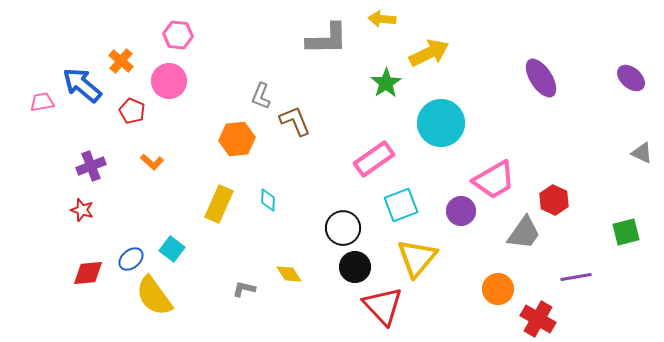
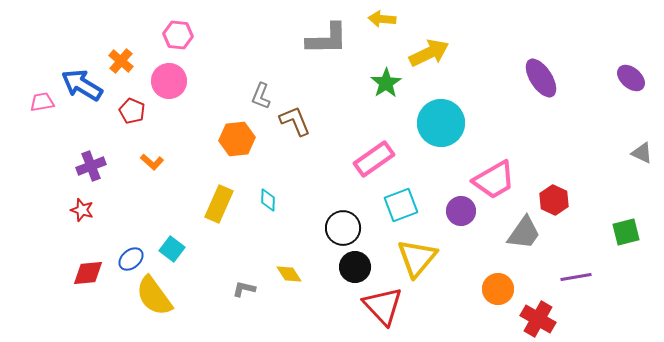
blue arrow at (82, 85): rotated 9 degrees counterclockwise
